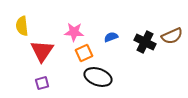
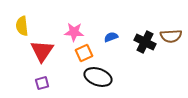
brown semicircle: moved 1 px left; rotated 20 degrees clockwise
